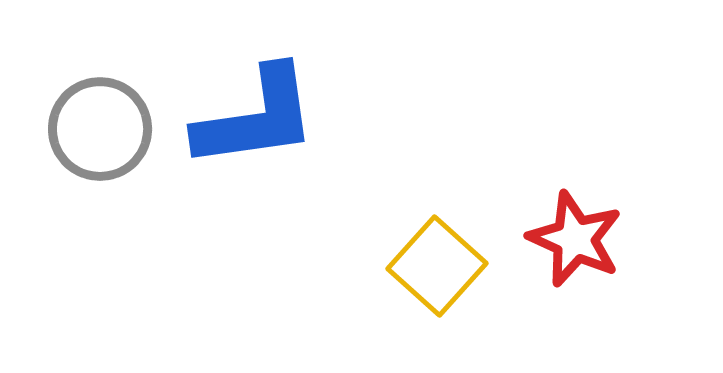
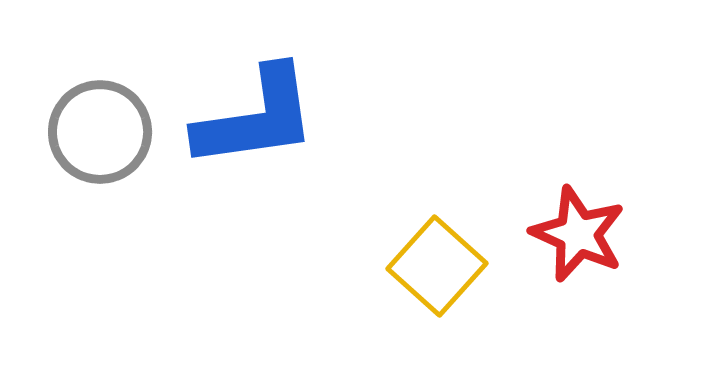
gray circle: moved 3 px down
red star: moved 3 px right, 5 px up
